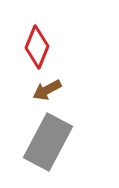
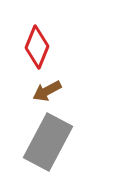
brown arrow: moved 1 px down
